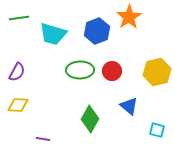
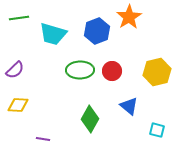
purple semicircle: moved 2 px left, 2 px up; rotated 18 degrees clockwise
